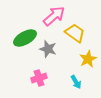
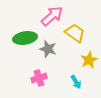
pink arrow: moved 2 px left
green ellipse: rotated 20 degrees clockwise
yellow star: moved 1 px right, 1 px down
